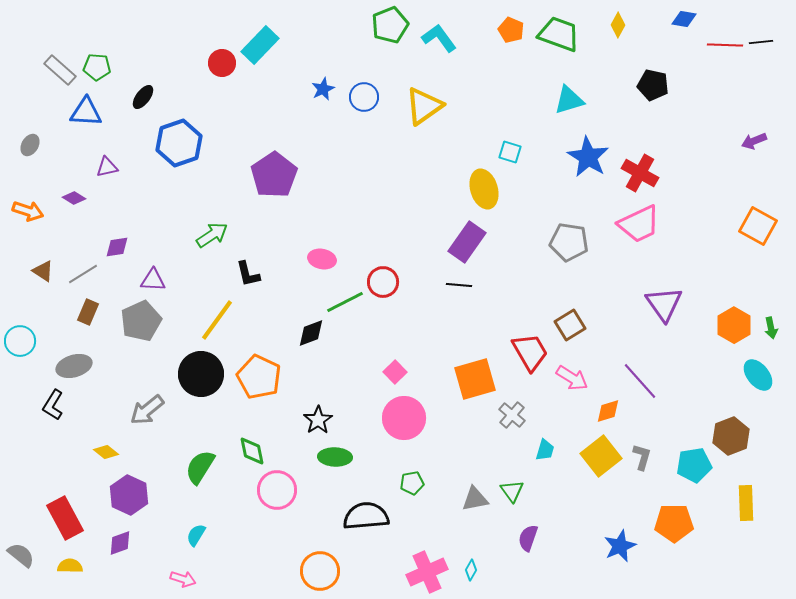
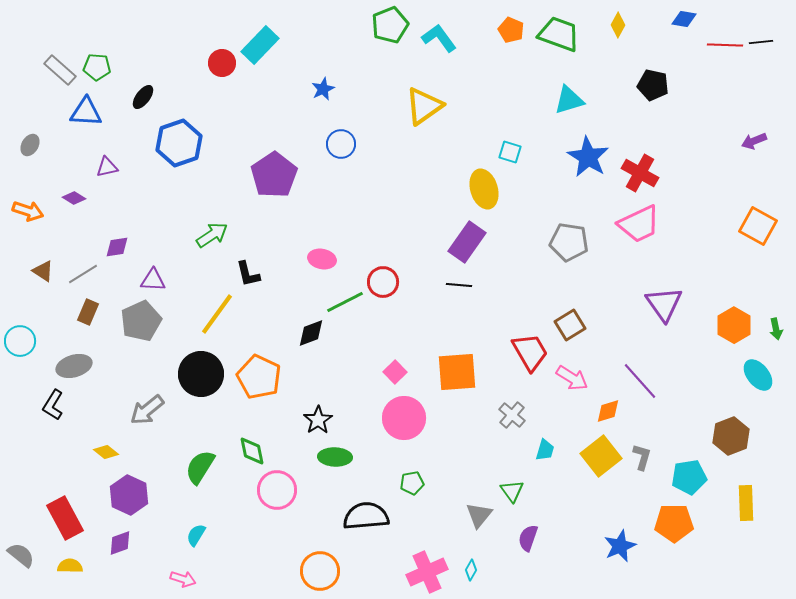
blue circle at (364, 97): moved 23 px left, 47 px down
yellow line at (217, 320): moved 6 px up
green arrow at (771, 328): moved 5 px right, 1 px down
orange square at (475, 379): moved 18 px left, 7 px up; rotated 12 degrees clockwise
cyan pentagon at (694, 465): moved 5 px left, 12 px down
gray triangle at (475, 499): moved 4 px right, 16 px down; rotated 40 degrees counterclockwise
